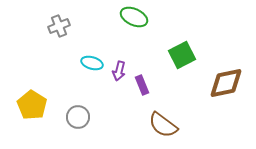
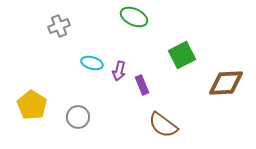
brown diamond: rotated 9 degrees clockwise
